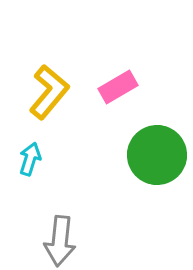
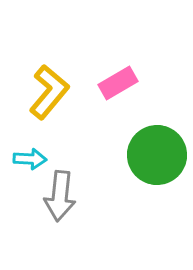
pink rectangle: moved 4 px up
cyan arrow: rotated 76 degrees clockwise
gray arrow: moved 45 px up
